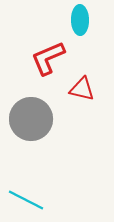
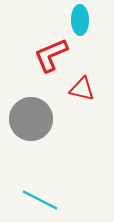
red L-shape: moved 3 px right, 3 px up
cyan line: moved 14 px right
